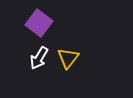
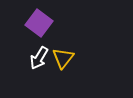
yellow triangle: moved 5 px left
